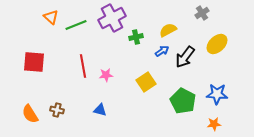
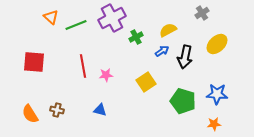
green cross: rotated 16 degrees counterclockwise
black arrow: rotated 25 degrees counterclockwise
green pentagon: rotated 10 degrees counterclockwise
